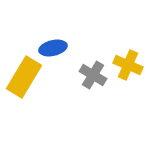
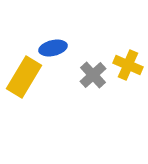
gray cross: rotated 16 degrees clockwise
